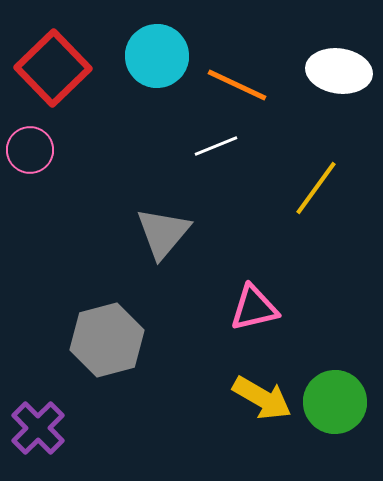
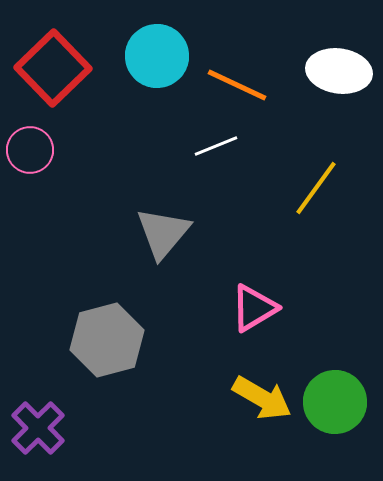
pink triangle: rotated 18 degrees counterclockwise
